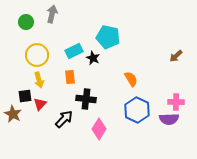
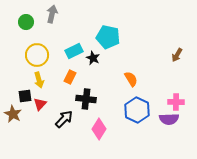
brown arrow: moved 1 px right, 1 px up; rotated 16 degrees counterclockwise
orange rectangle: rotated 32 degrees clockwise
